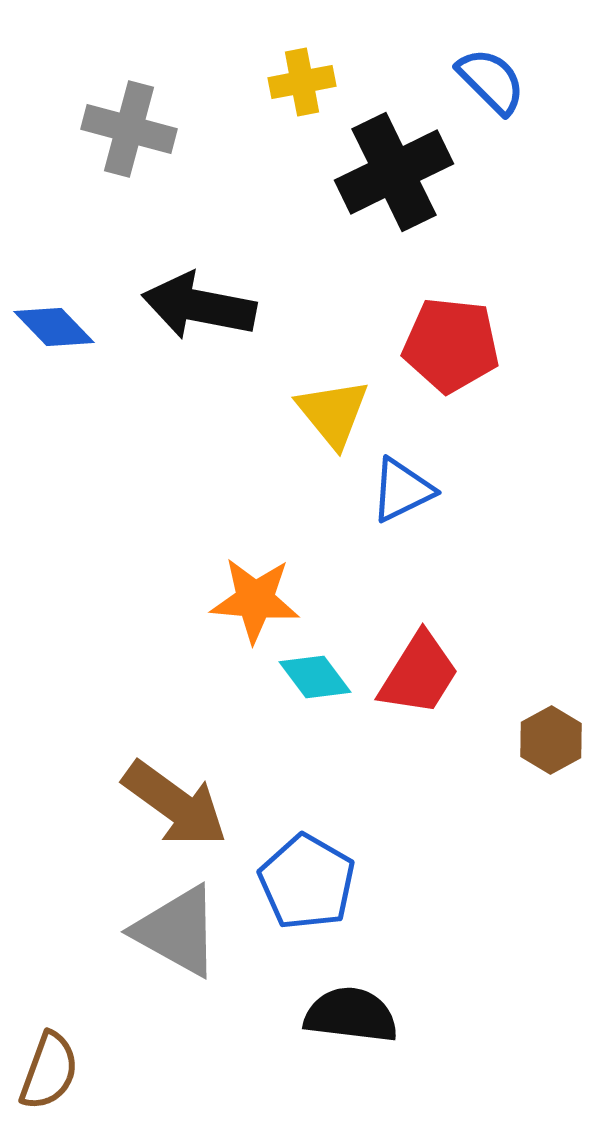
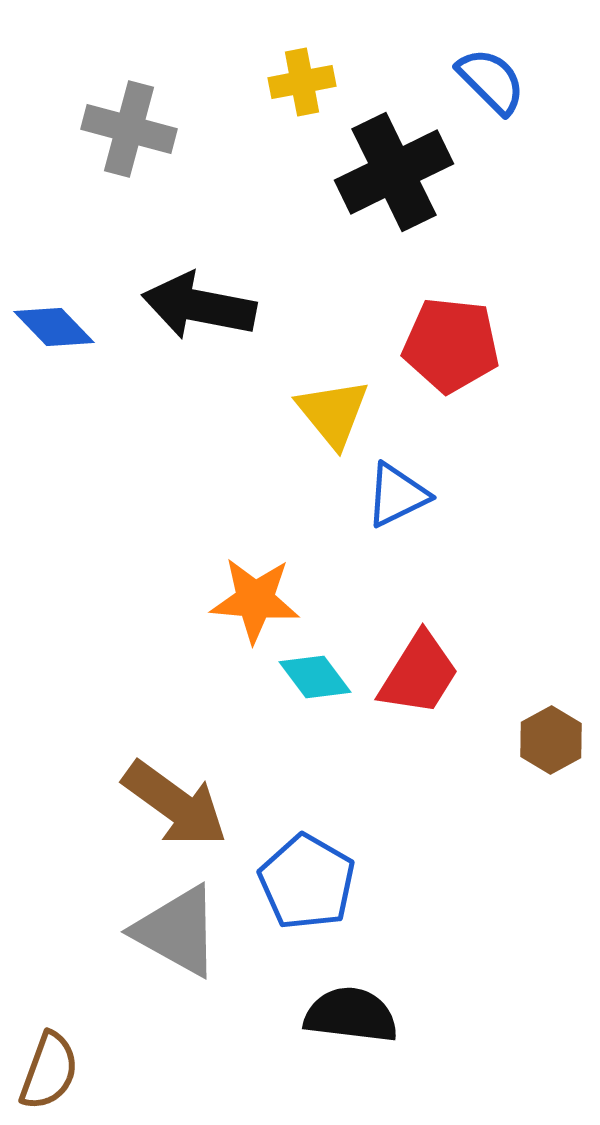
blue triangle: moved 5 px left, 5 px down
